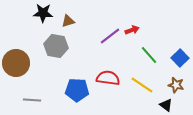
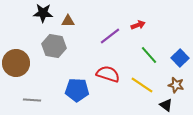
brown triangle: rotated 16 degrees clockwise
red arrow: moved 6 px right, 5 px up
gray hexagon: moved 2 px left
red semicircle: moved 4 px up; rotated 10 degrees clockwise
